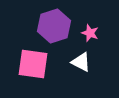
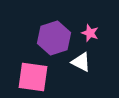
purple hexagon: moved 12 px down
pink square: moved 13 px down
